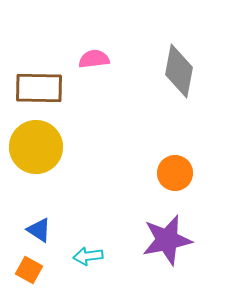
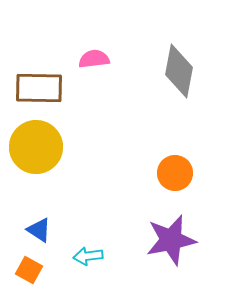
purple star: moved 4 px right
